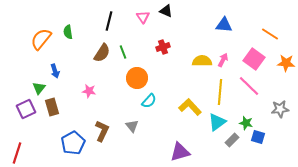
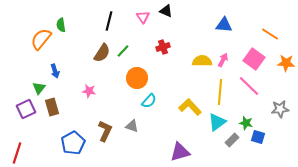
green semicircle: moved 7 px left, 7 px up
green line: moved 1 px up; rotated 64 degrees clockwise
gray triangle: rotated 32 degrees counterclockwise
brown L-shape: moved 3 px right
